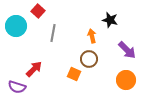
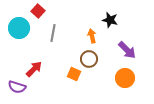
cyan circle: moved 3 px right, 2 px down
orange circle: moved 1 px left, 2 px up
